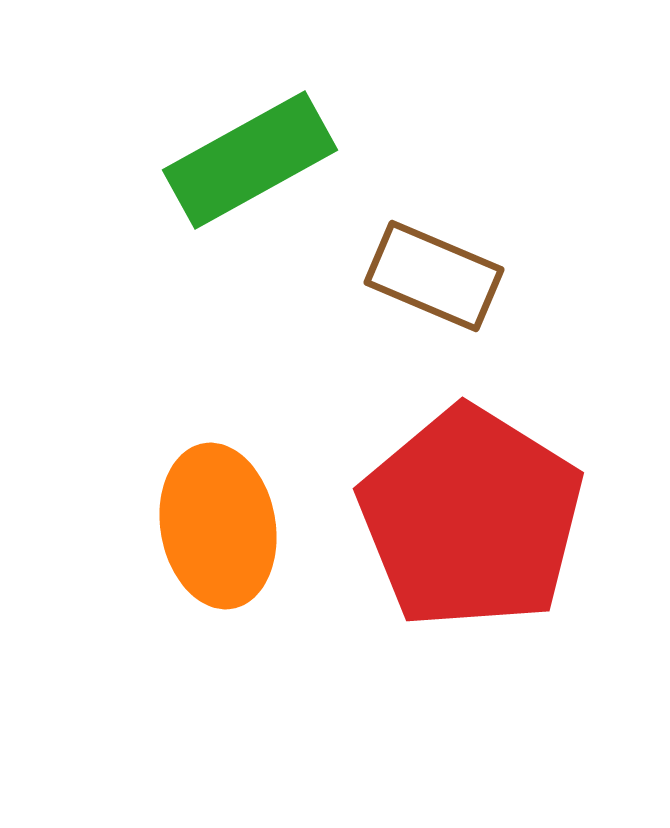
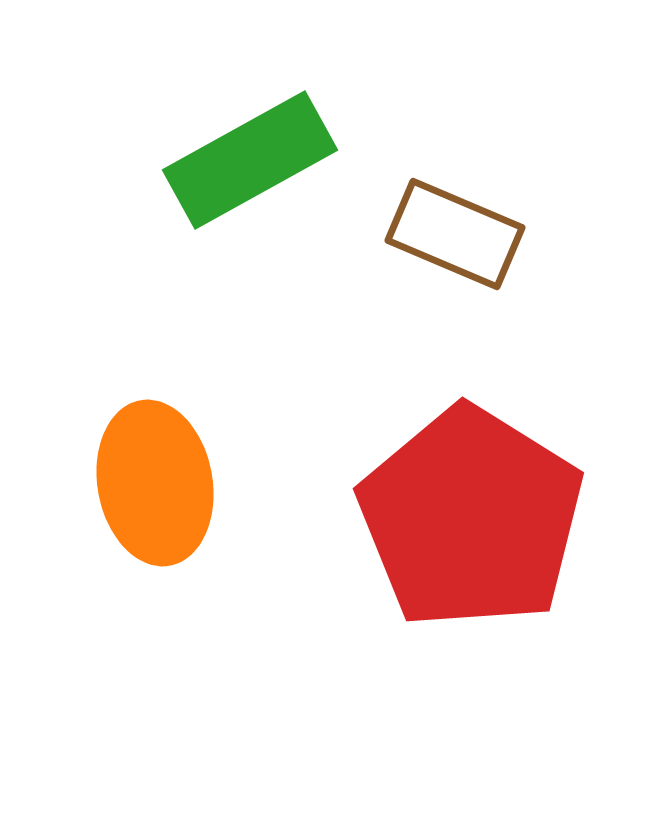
brown rectangle: moved 21 px right, 42 px up
orange ellipse: moved 63 px left, 43 px up
